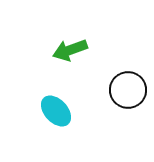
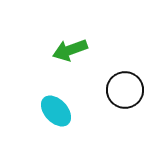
black circle: moved 3 px left
